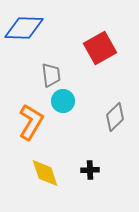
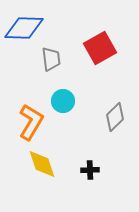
gray trapezoid: moved 16 px up
yellow diamond: moved 3 px left, 9 px up
